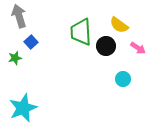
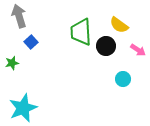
pink arrow: moved 2 px down
green star: moved 3 px left, 5 px down
